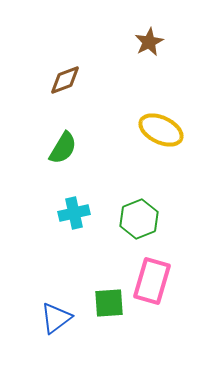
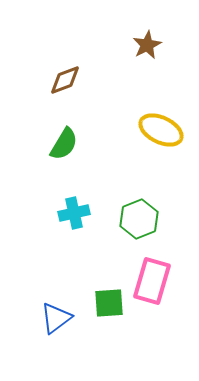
brown star: moved 2 px left, 3 px down
green semicircle: moved 1 px right, 4 px up
